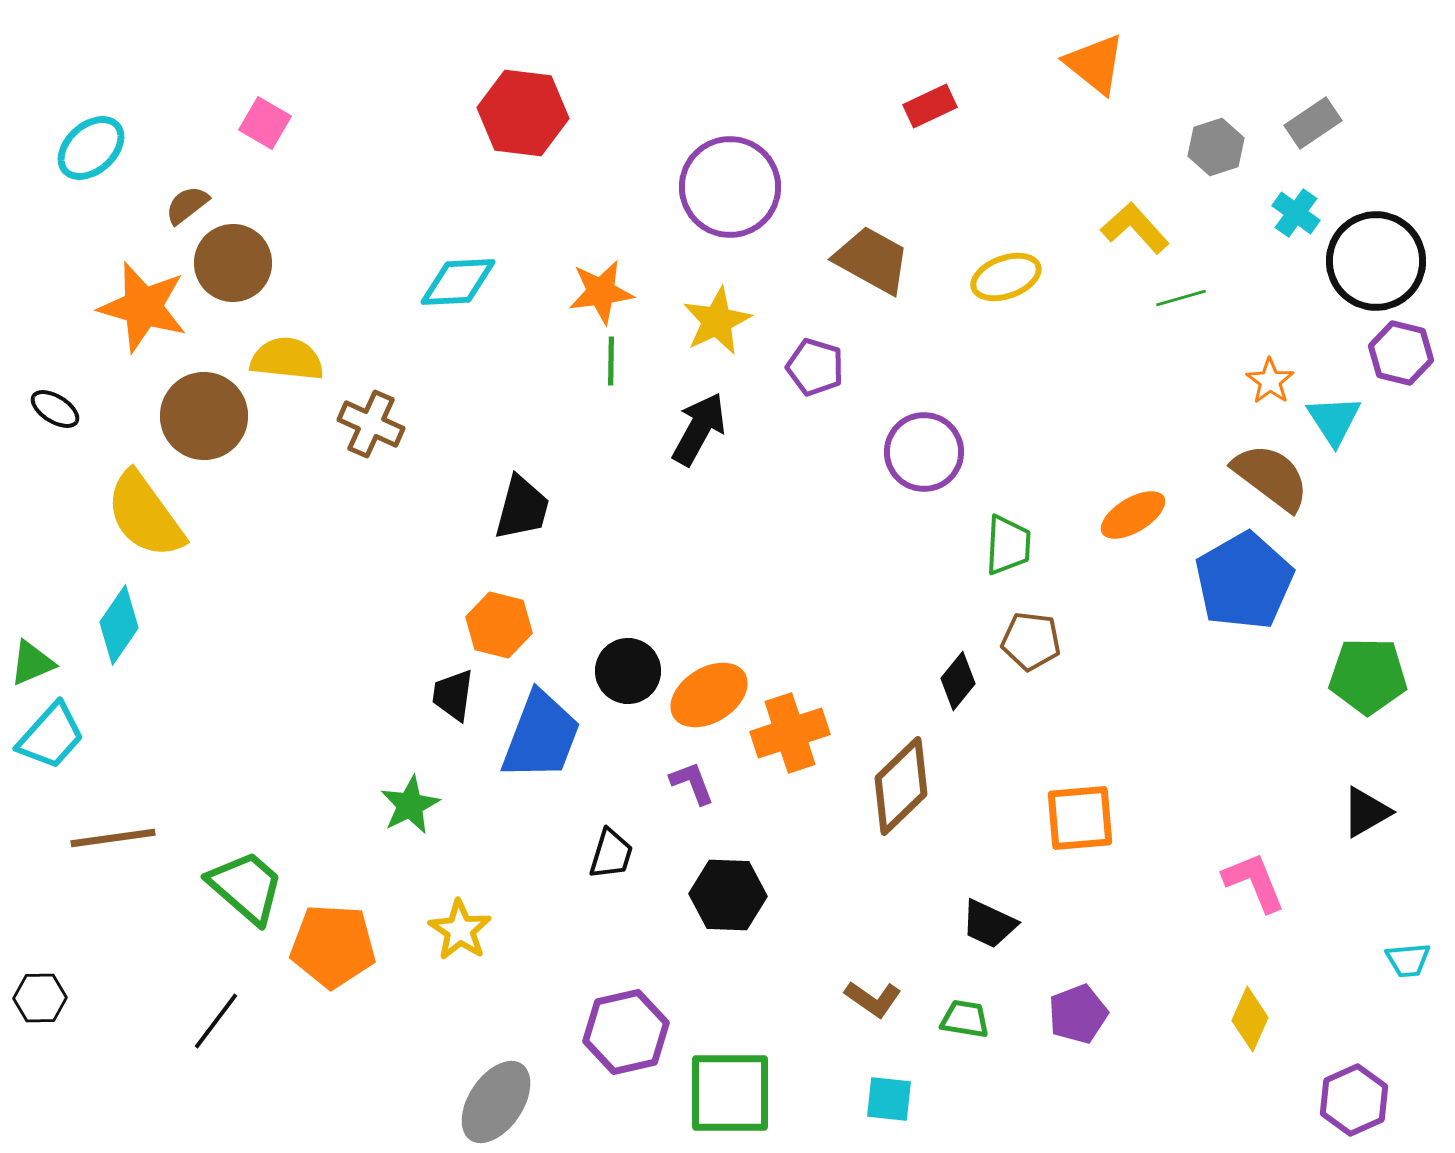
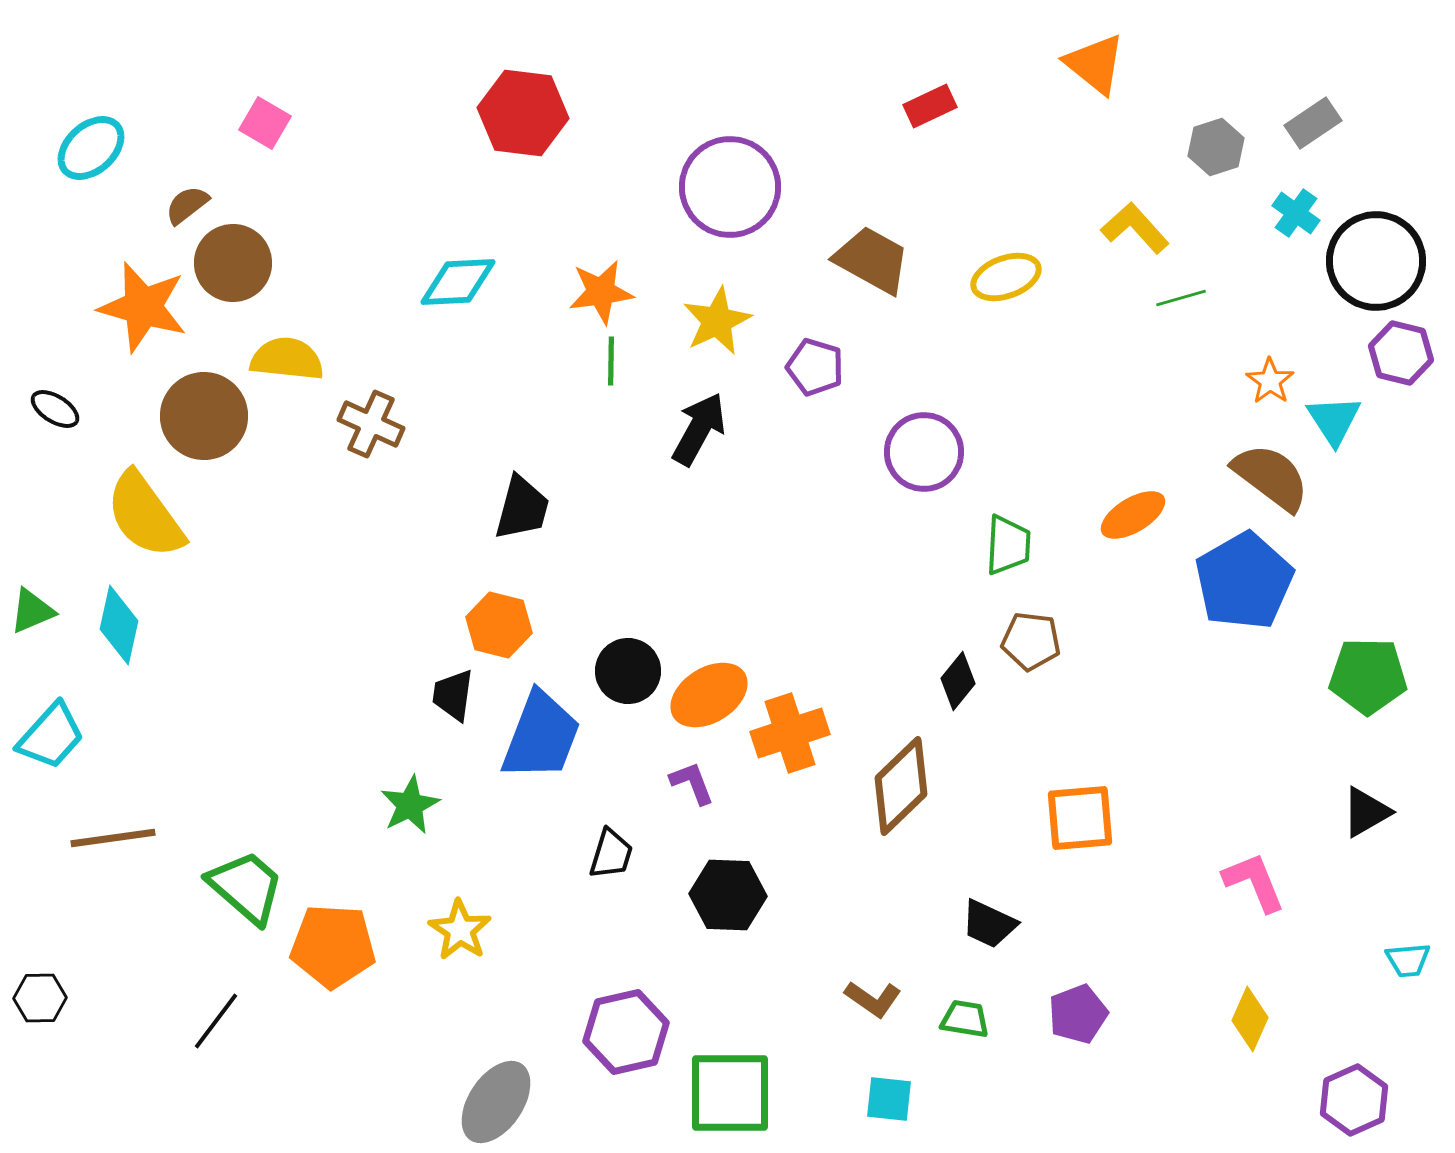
cyan diamond at (119, 625): rotated 22 degrees counterclockwise
green triangle at (32, 663): moved 52 px up
